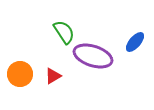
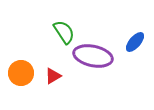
purple ellipse: rotated 6 degrees counterclockwise
orange circle: moved 1 px right, 1 px up
